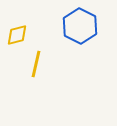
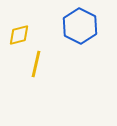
yellow diamond: moved 2 px right
